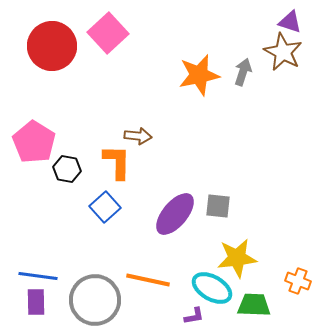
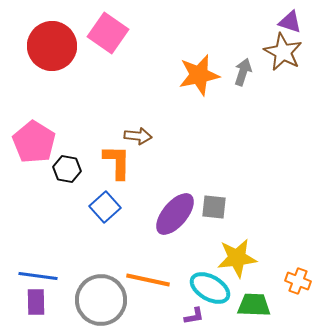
pink square: rotated 12 degrees counterclockwise
gray square: moved 4 px left, 1 px down
cyan ellipse: moved 2 px left
gray circle: moved 6 px right
